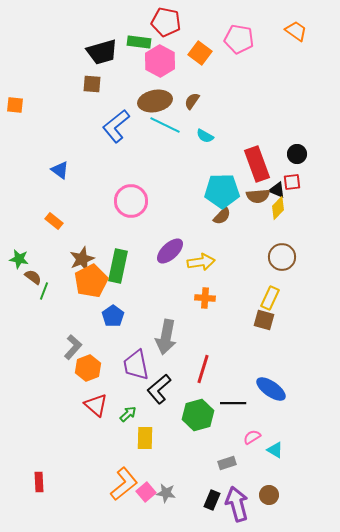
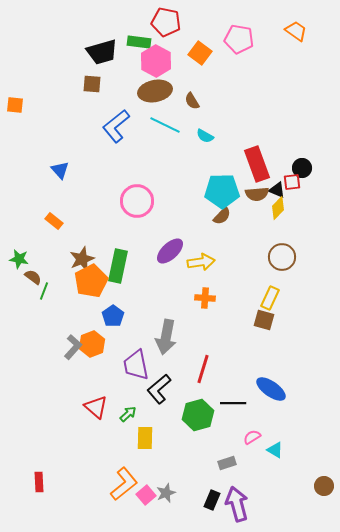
pink hexagon at (160, 61): moved 4 px left
brown ellipse at (155, 101): moved 10 px up
brown semicircle at (192, 101): rotated 66 degrees counterclockwise
black circle at (297, 154): moved 5 px right, 14 px down
blue triangle at (60, 170): rotated 12 degrees clockwise
brown semicircle at (258, 196): moved 1 px left, 2 px up
pink circle at (131, 201): moved 6 px right
orange hexagon at (88, 368): moved 4 px right, 24 px up
red triangle at (96, 405): moved 2 px down
pink square at (146, 492): moved 3 px down
gray star at (166, 493): rotated 30 degrees counterclockwise
brown circle at (269, 495): moved 55 px right, 9 px up
